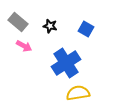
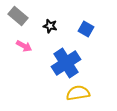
gray rectangle: moved 6 px up
